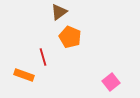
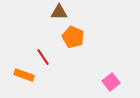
brown triangle: rotated 36 degrees clockwise
orange pentagon: moved 3 px right
red line: rotated 18 degrees counterclockwise
